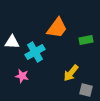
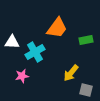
pink star: rotated 24 degrees counterclockwise
